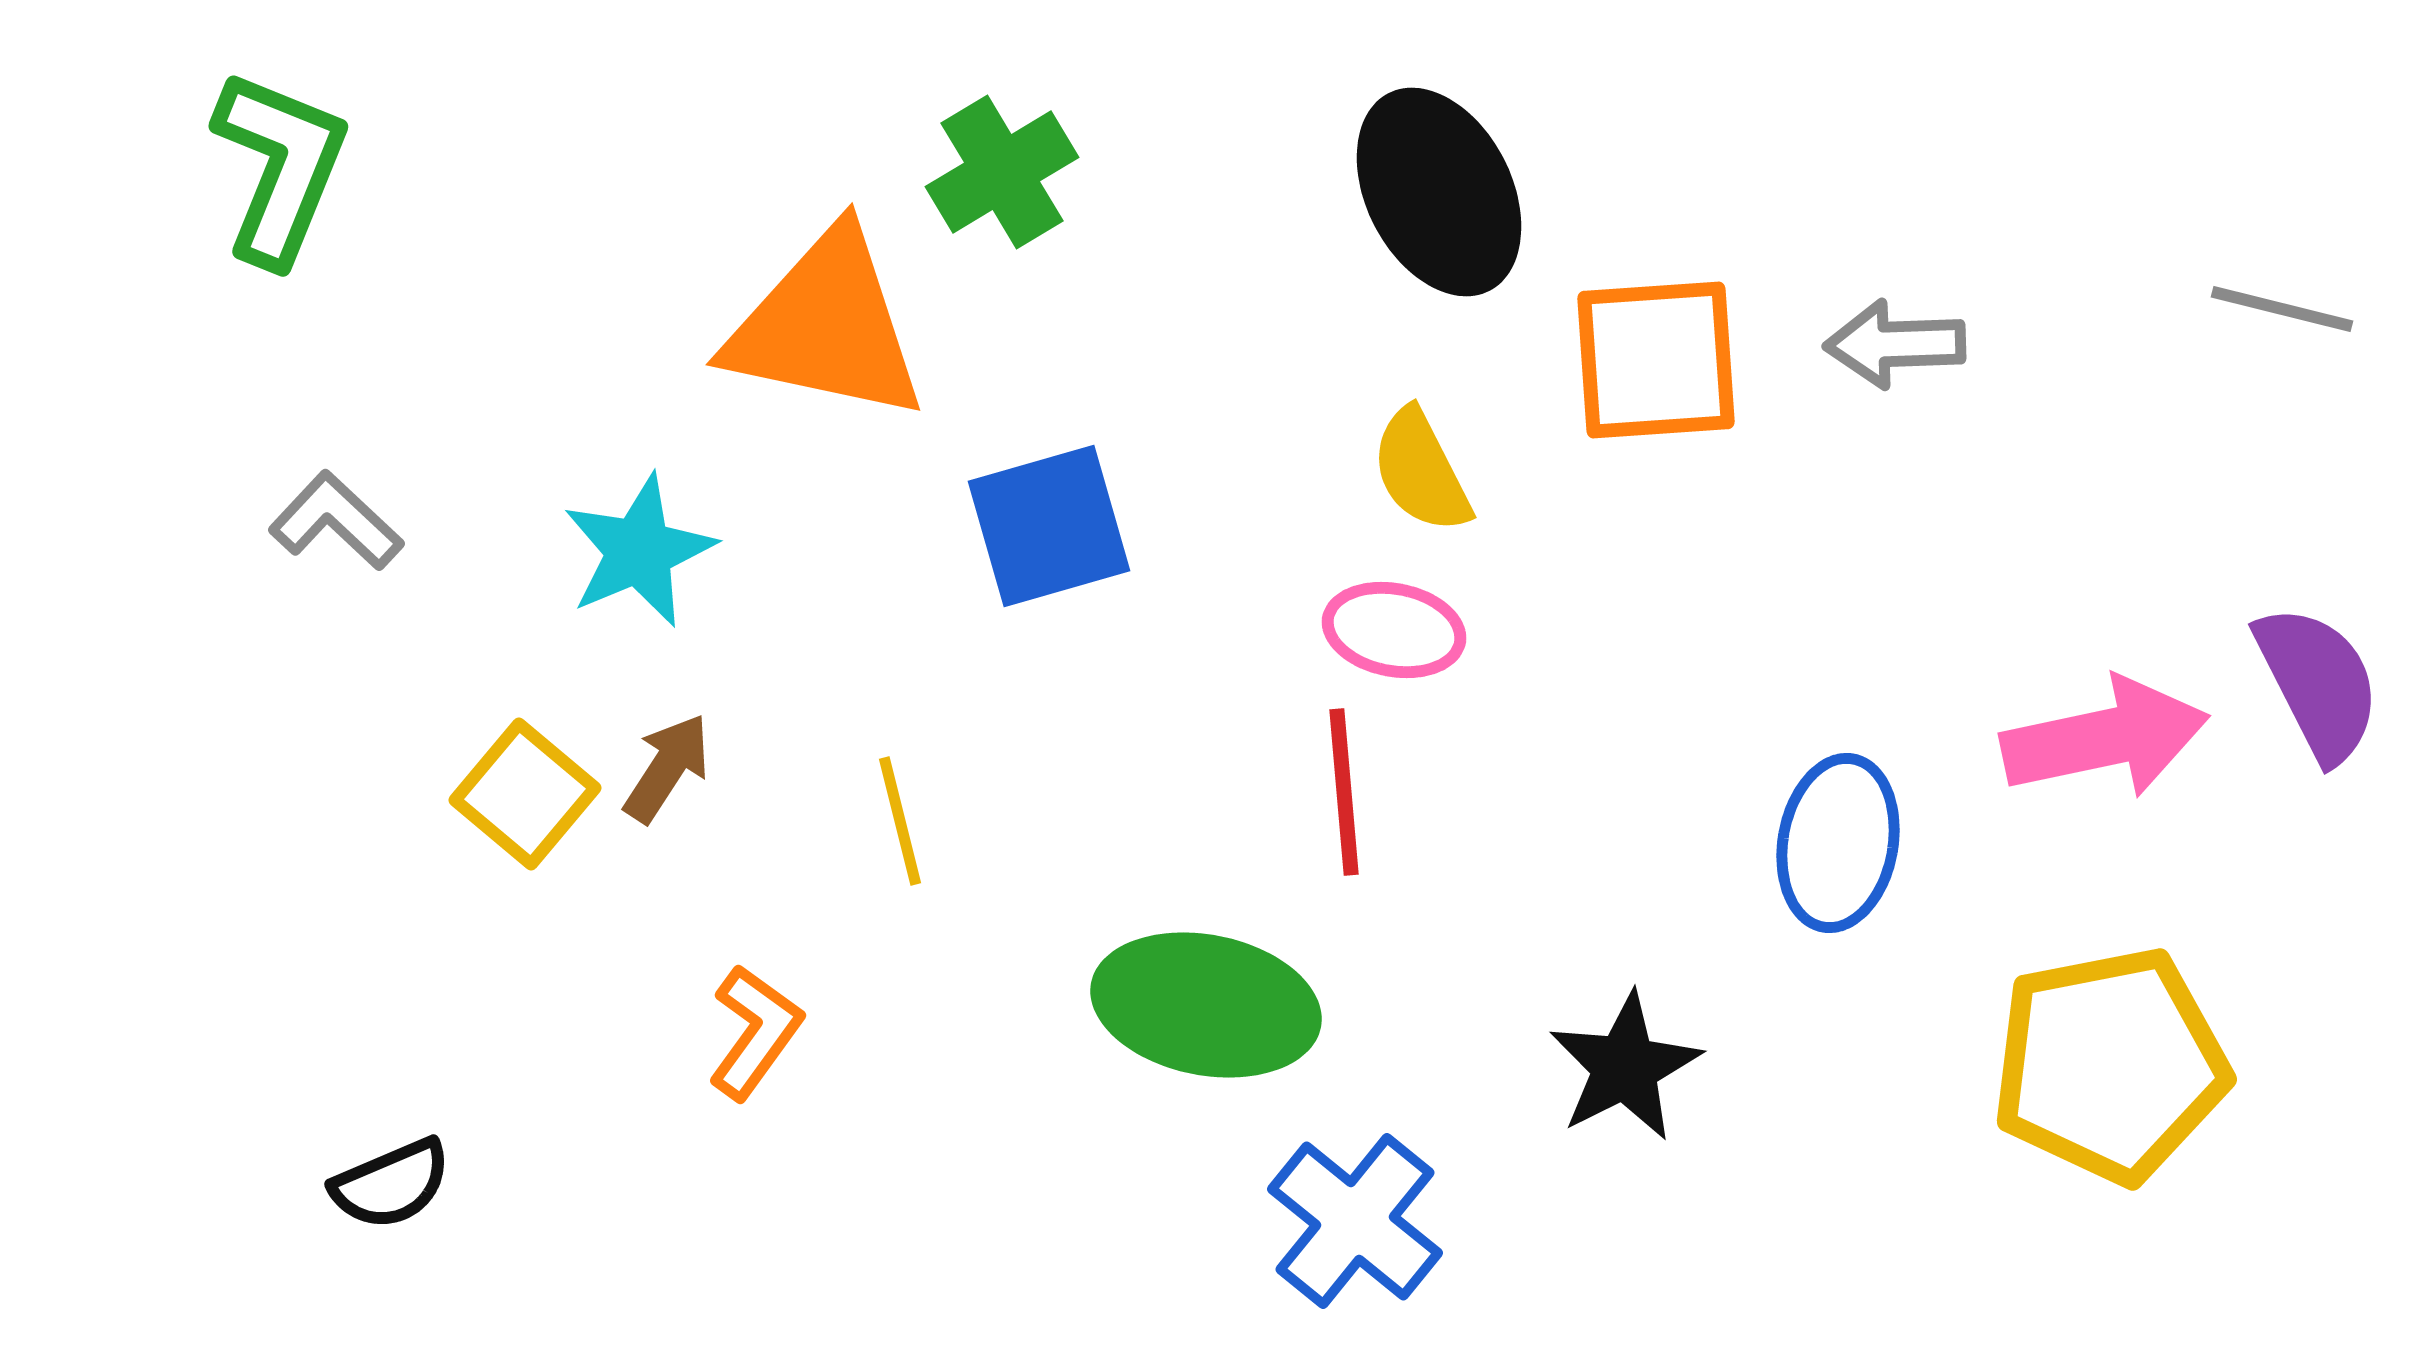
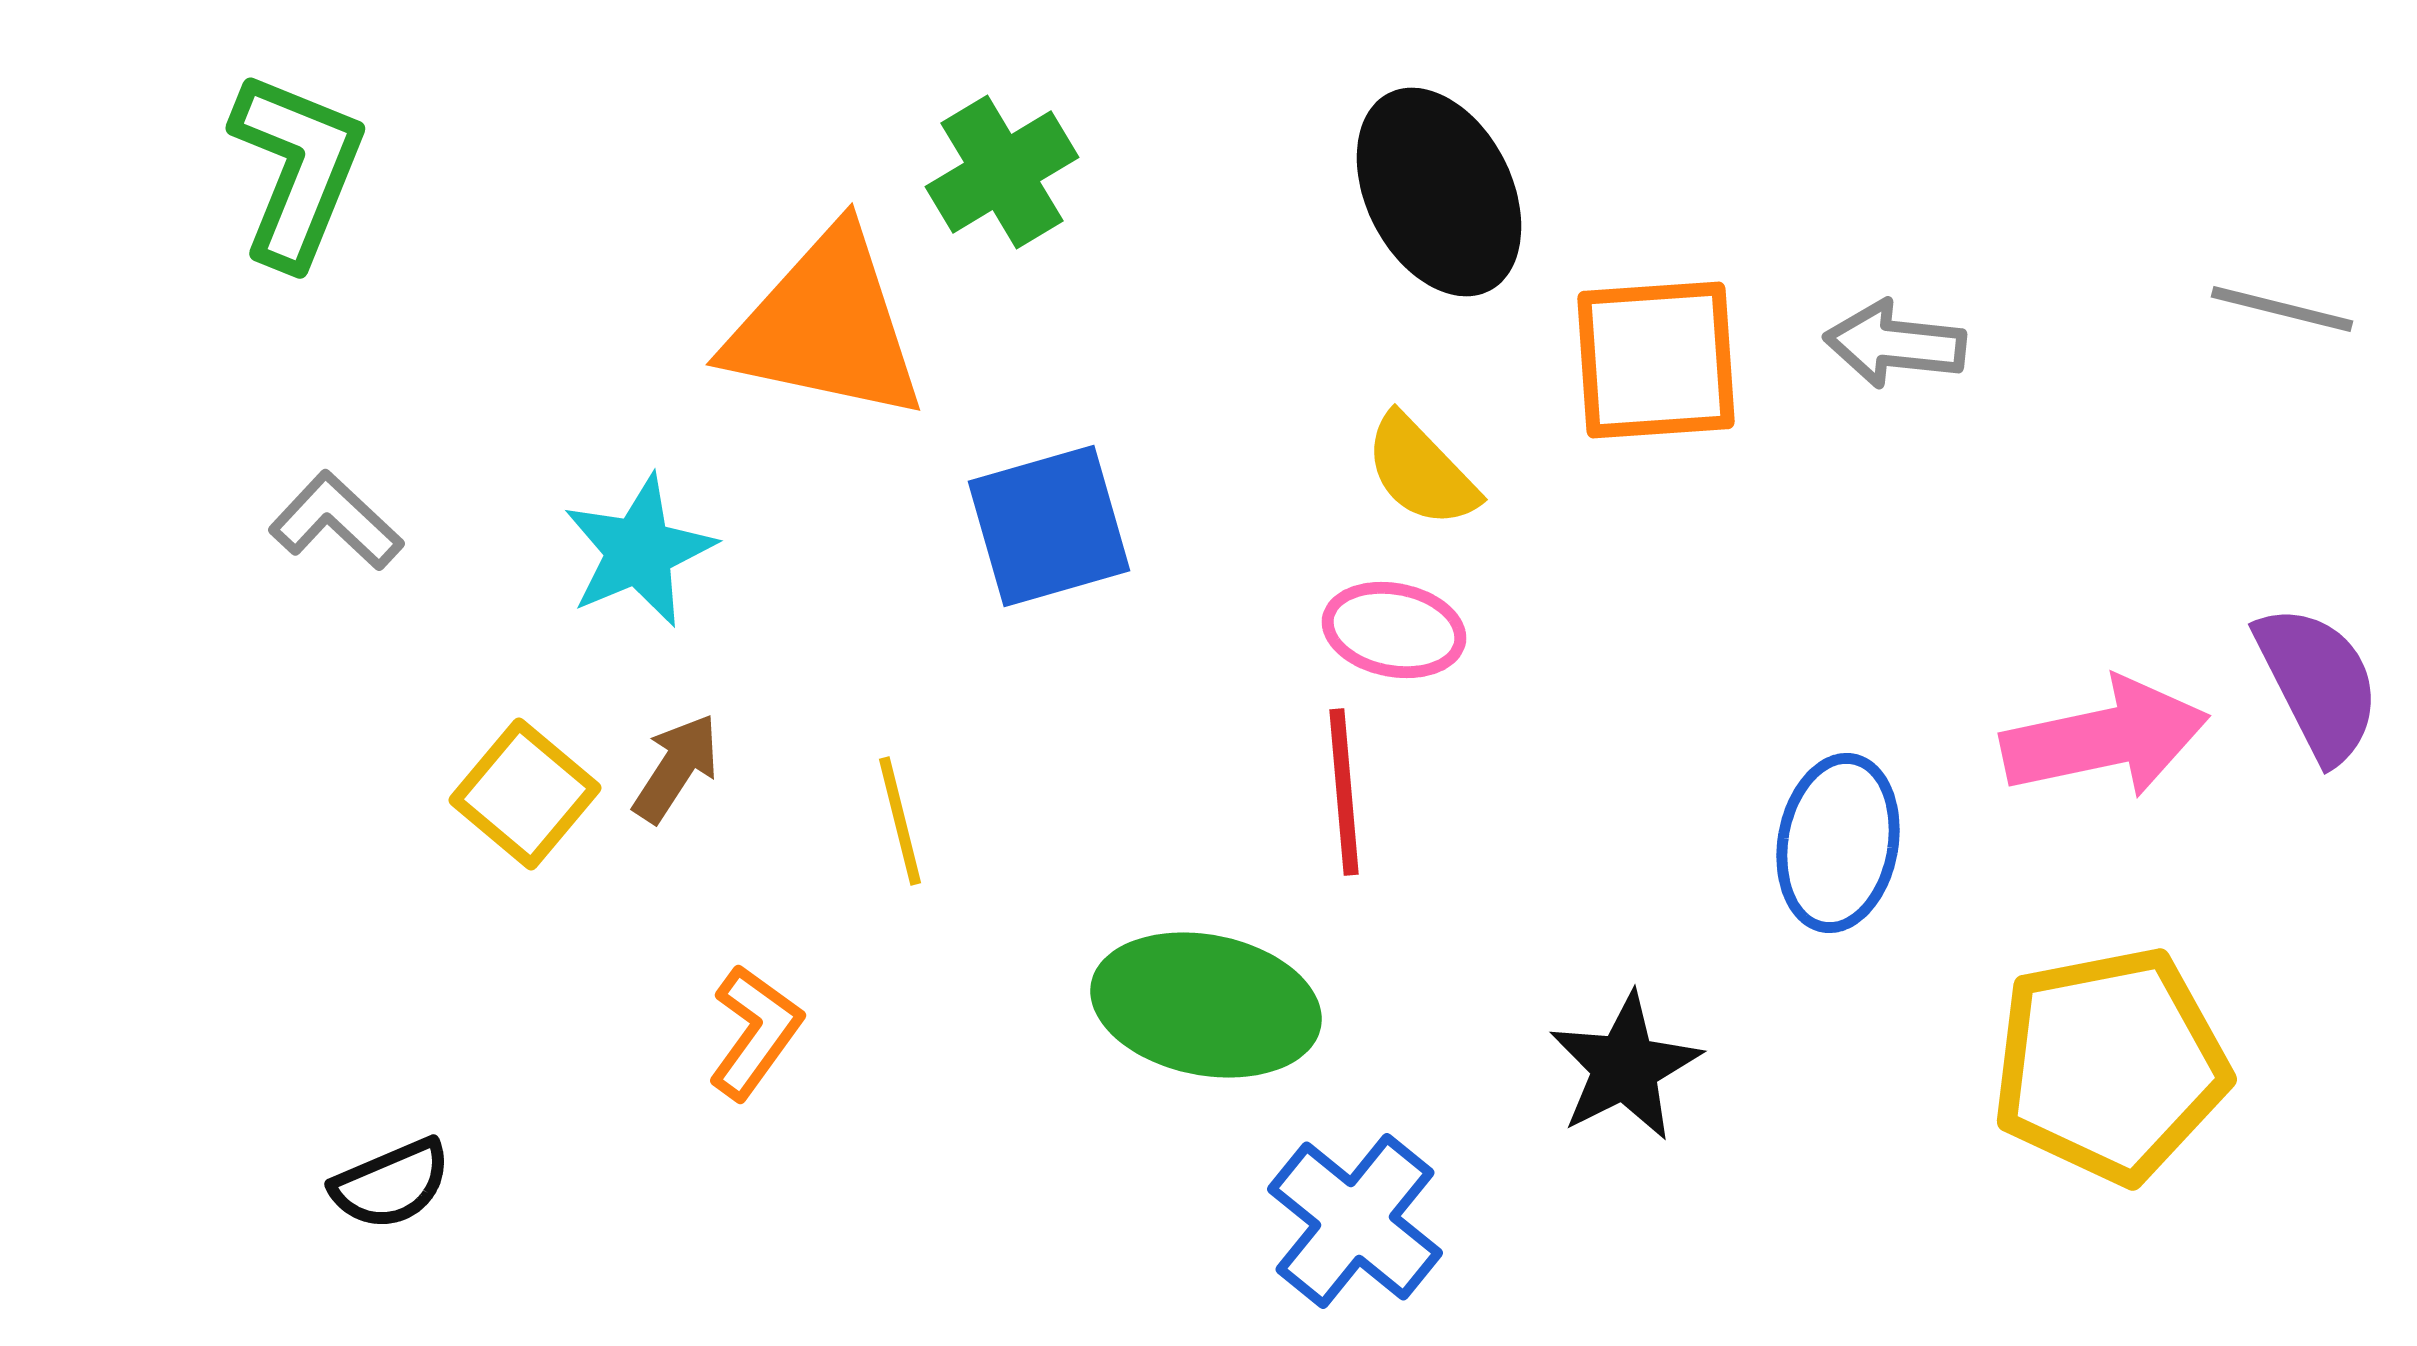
green L-shape: moved 17 px right, 2 px down
gray arrow: rotated 8 degrees clockwise
yellow semicircle: rotated 17 degrees counterclockwise
brown arrow: moved 9 px right
